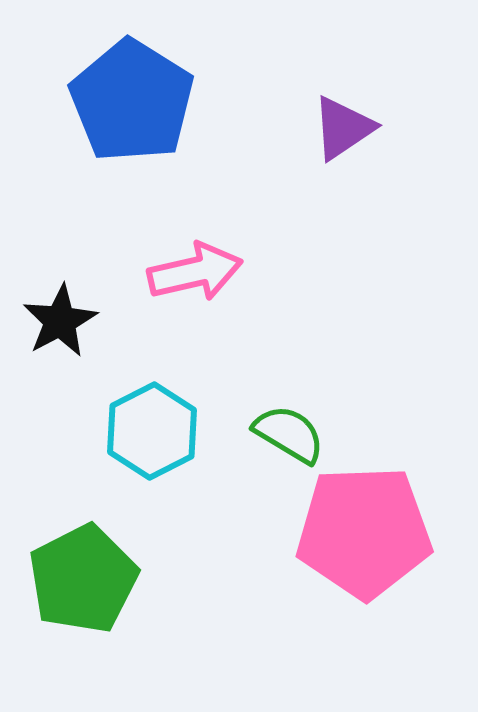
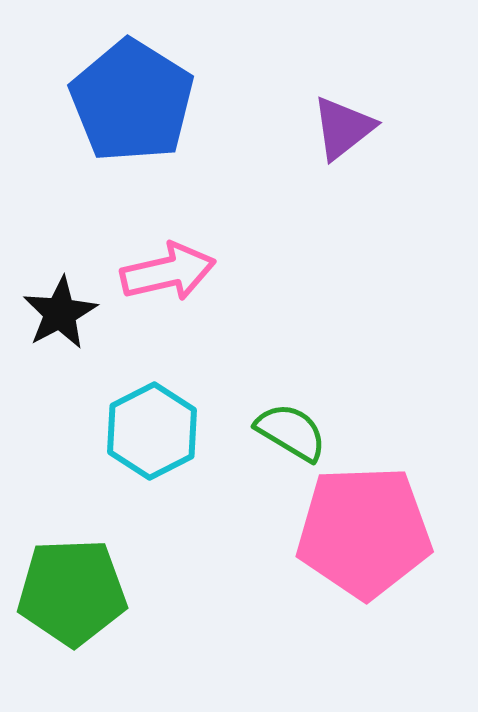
purple triangle: rotated 4 degrees counterclockwise
pink arrow: moved 27 px left
black star: moved 8 px up
green semicircle: moved 2 px right, 2 px up
green pentagon: moved 11 px left, 13 px down; rotated 25 degrees clockwise
